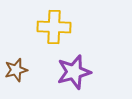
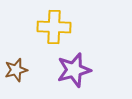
purple star: moved 2 px up
